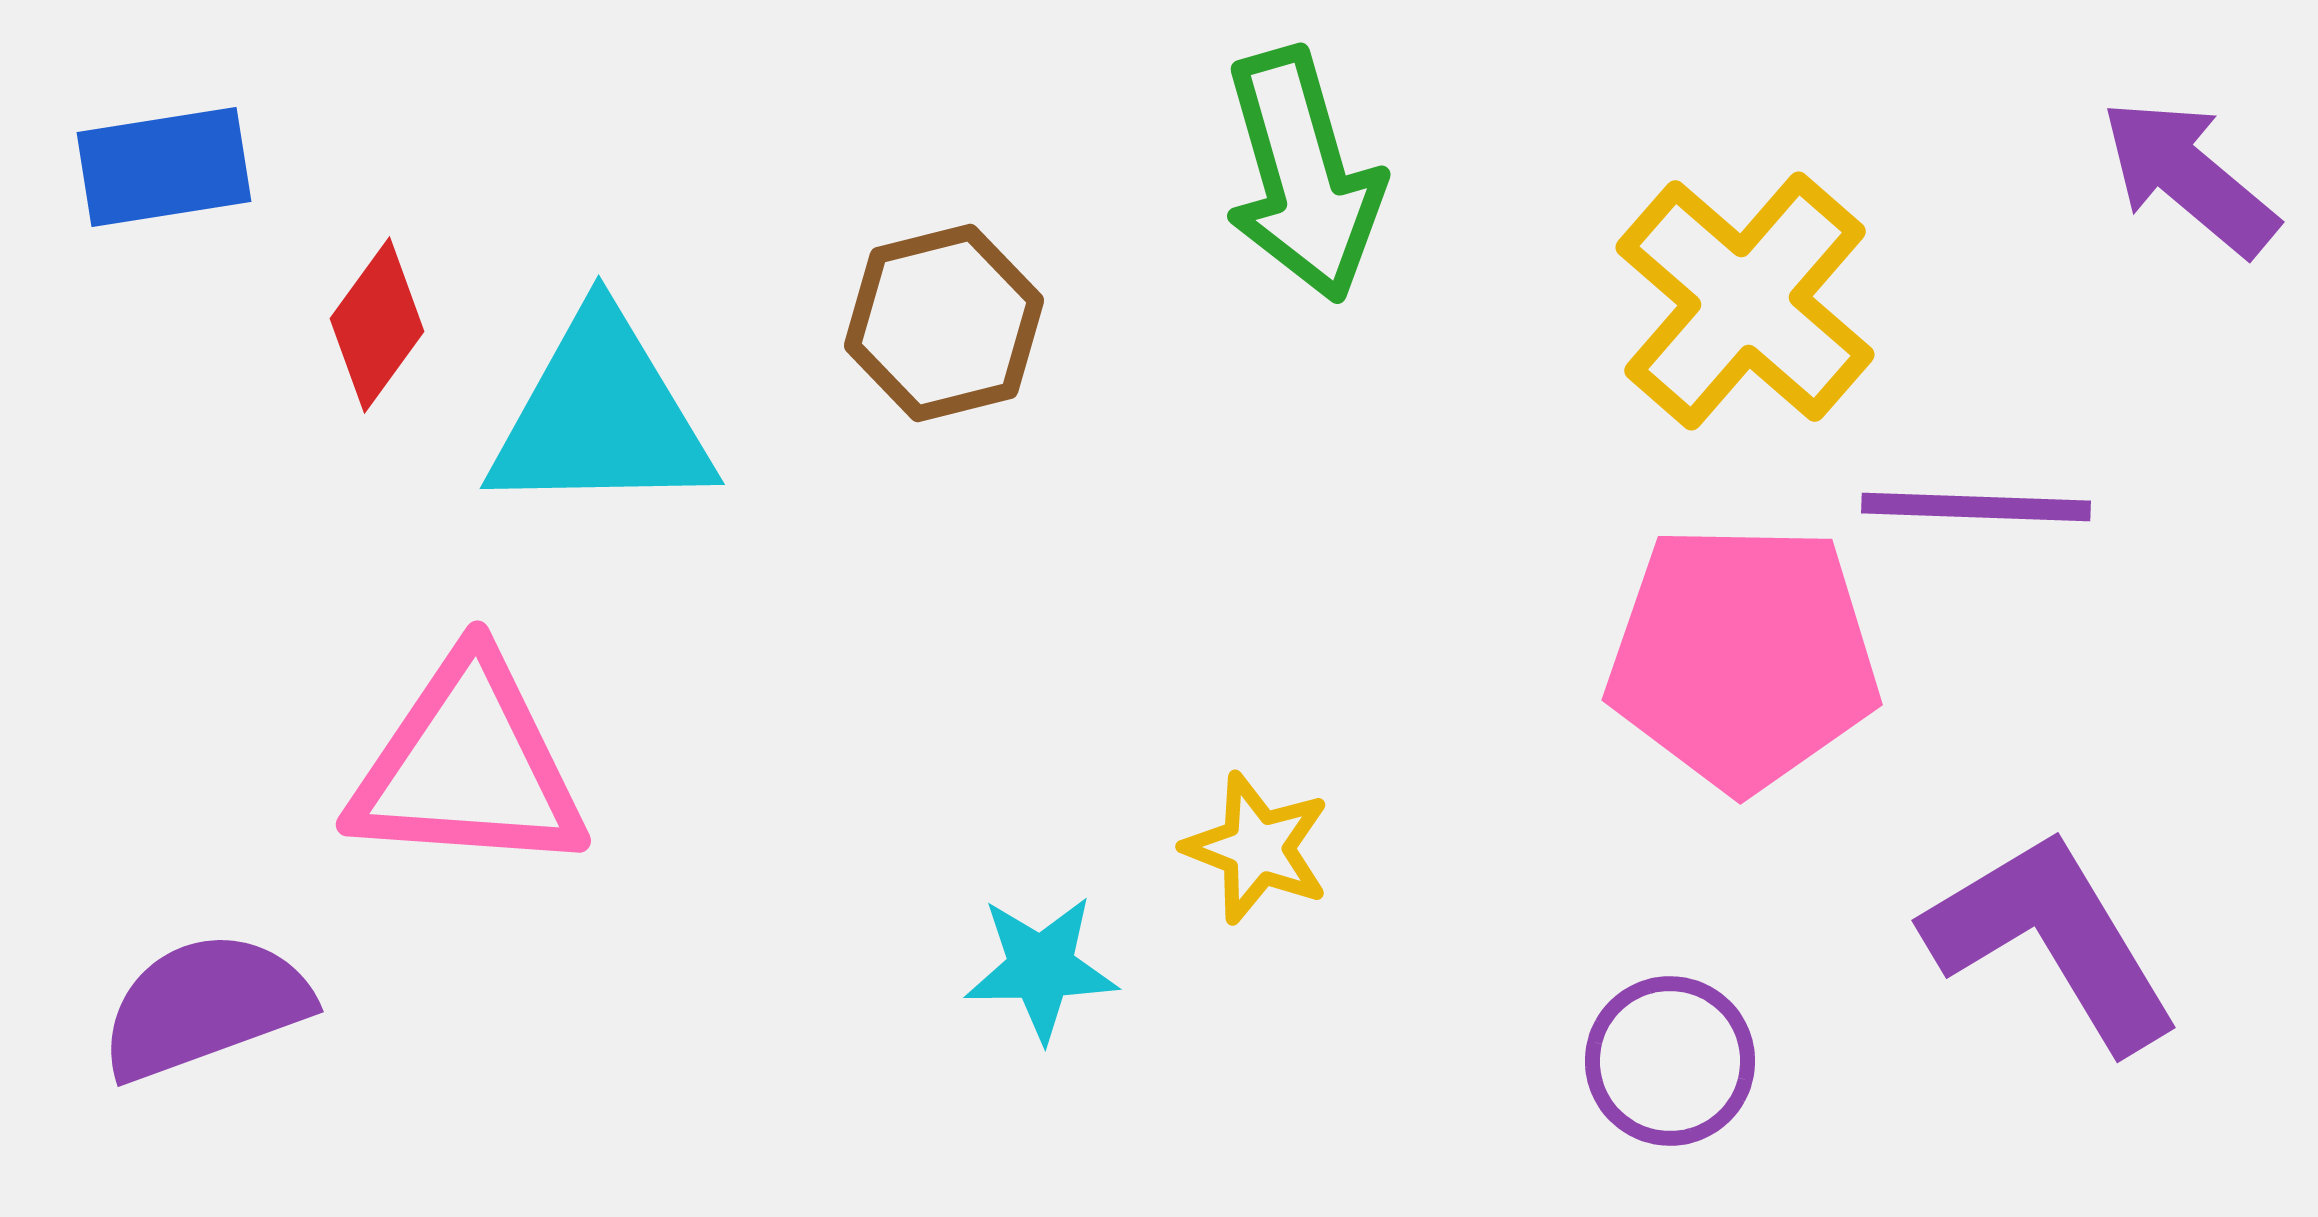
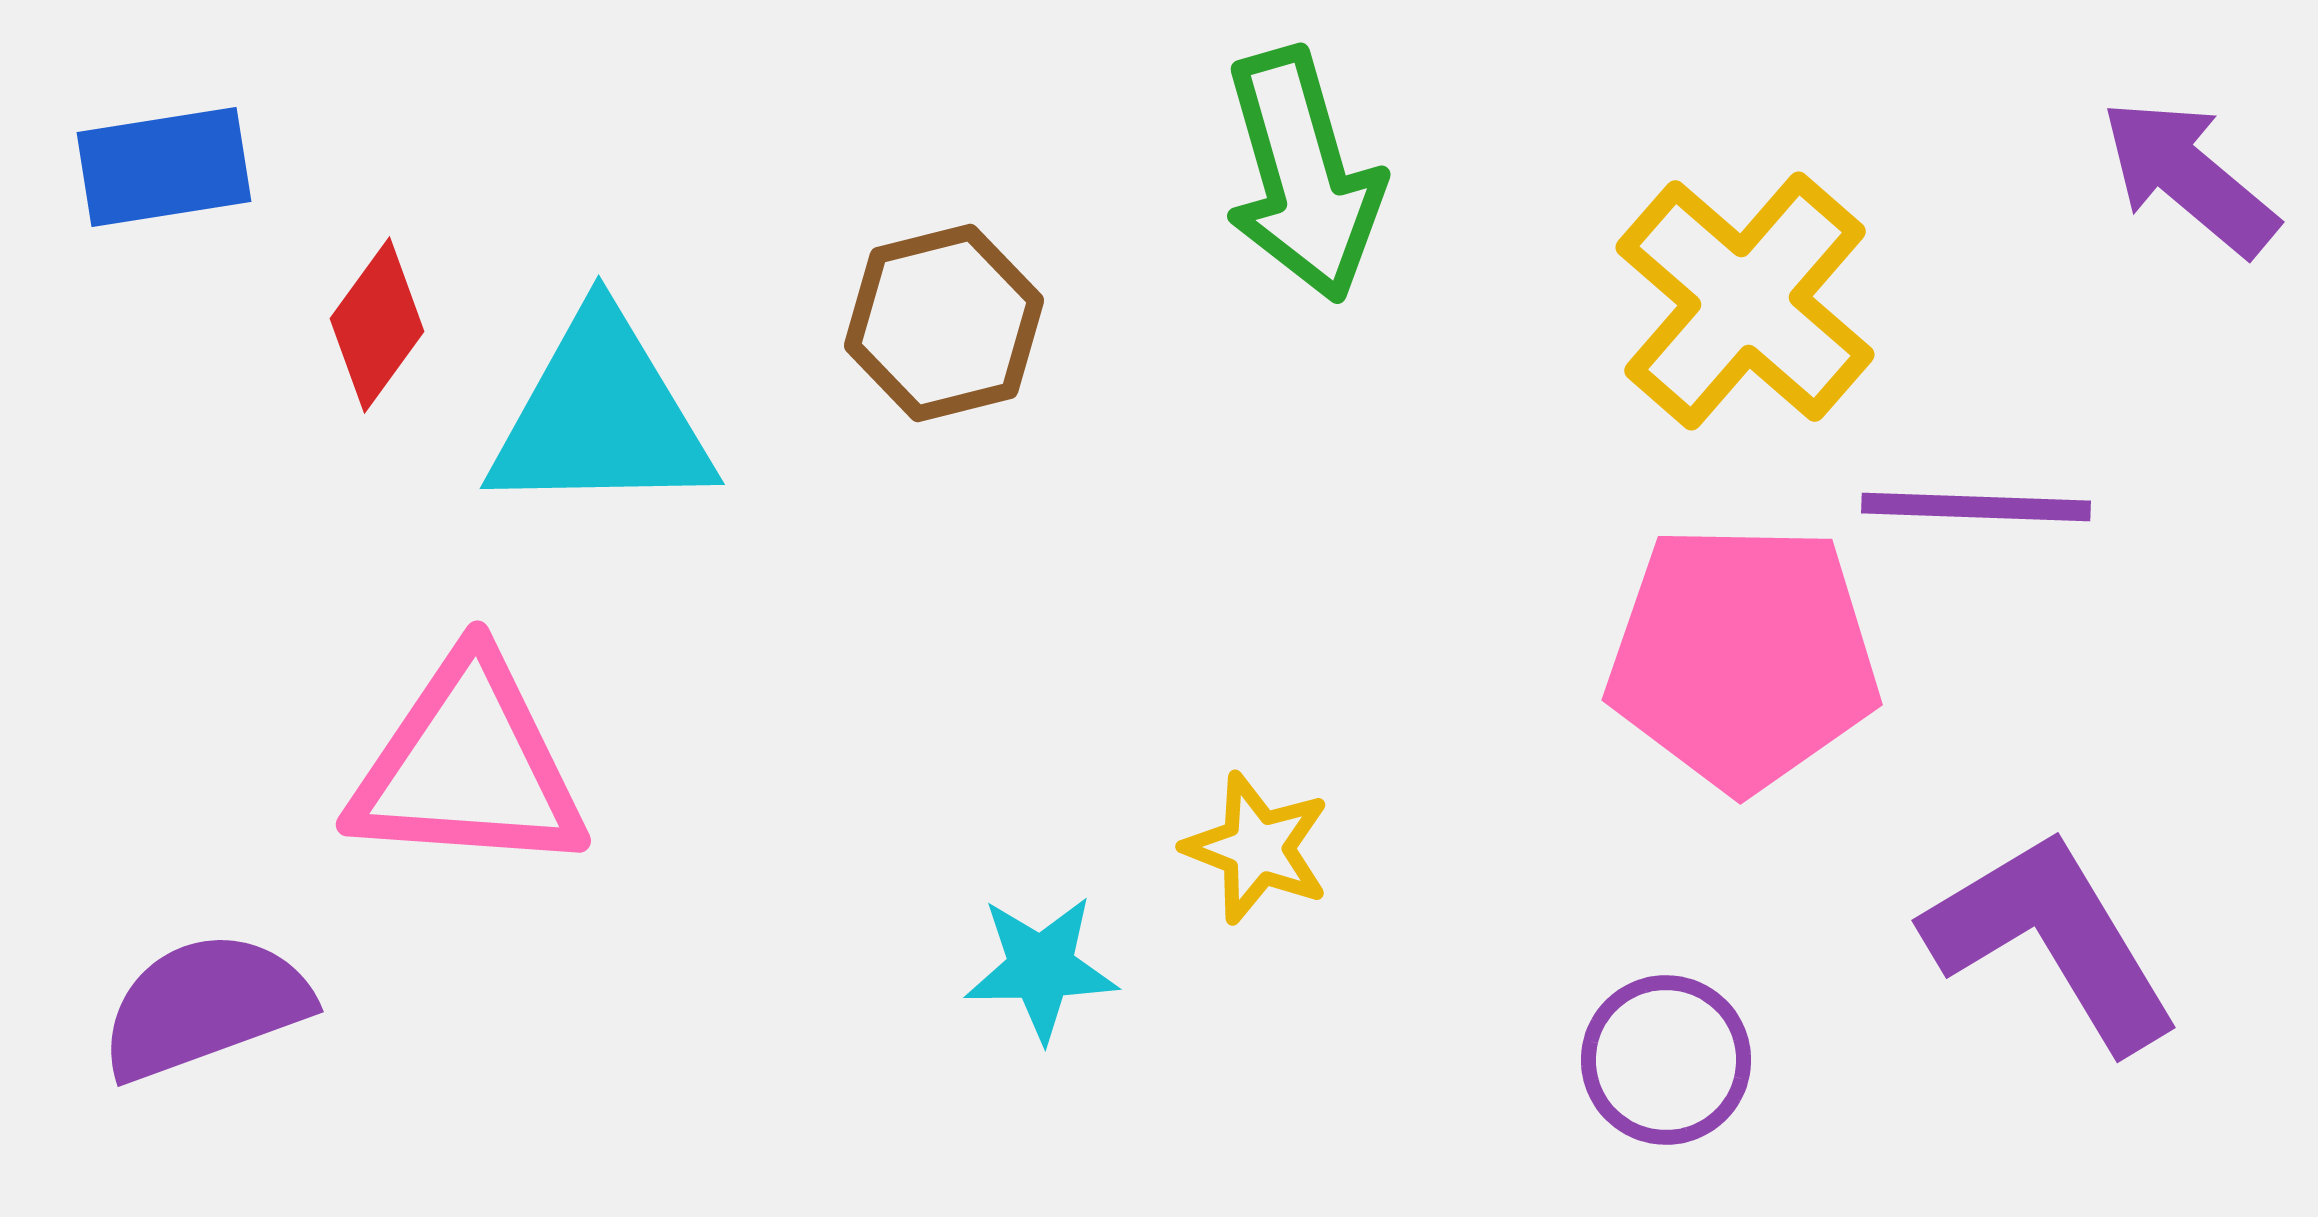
purple circle: moved 4 px left, 1 px up
